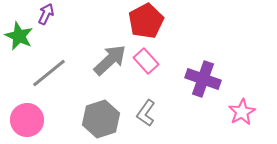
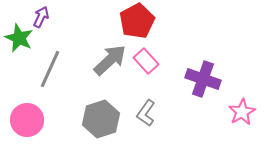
purple arrow: moved 5 px left, 3 px down
red pentagon: moved 9 px left
green star: moved 2 px down
gray line: moved 1 px right, 4 px up; rotated 27 degrees counterclockwise
